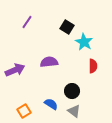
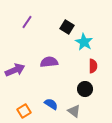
black circle: moved 13 px right, 2 px up
